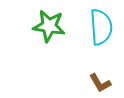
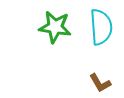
green star: moved 6 px right, 1 px down
